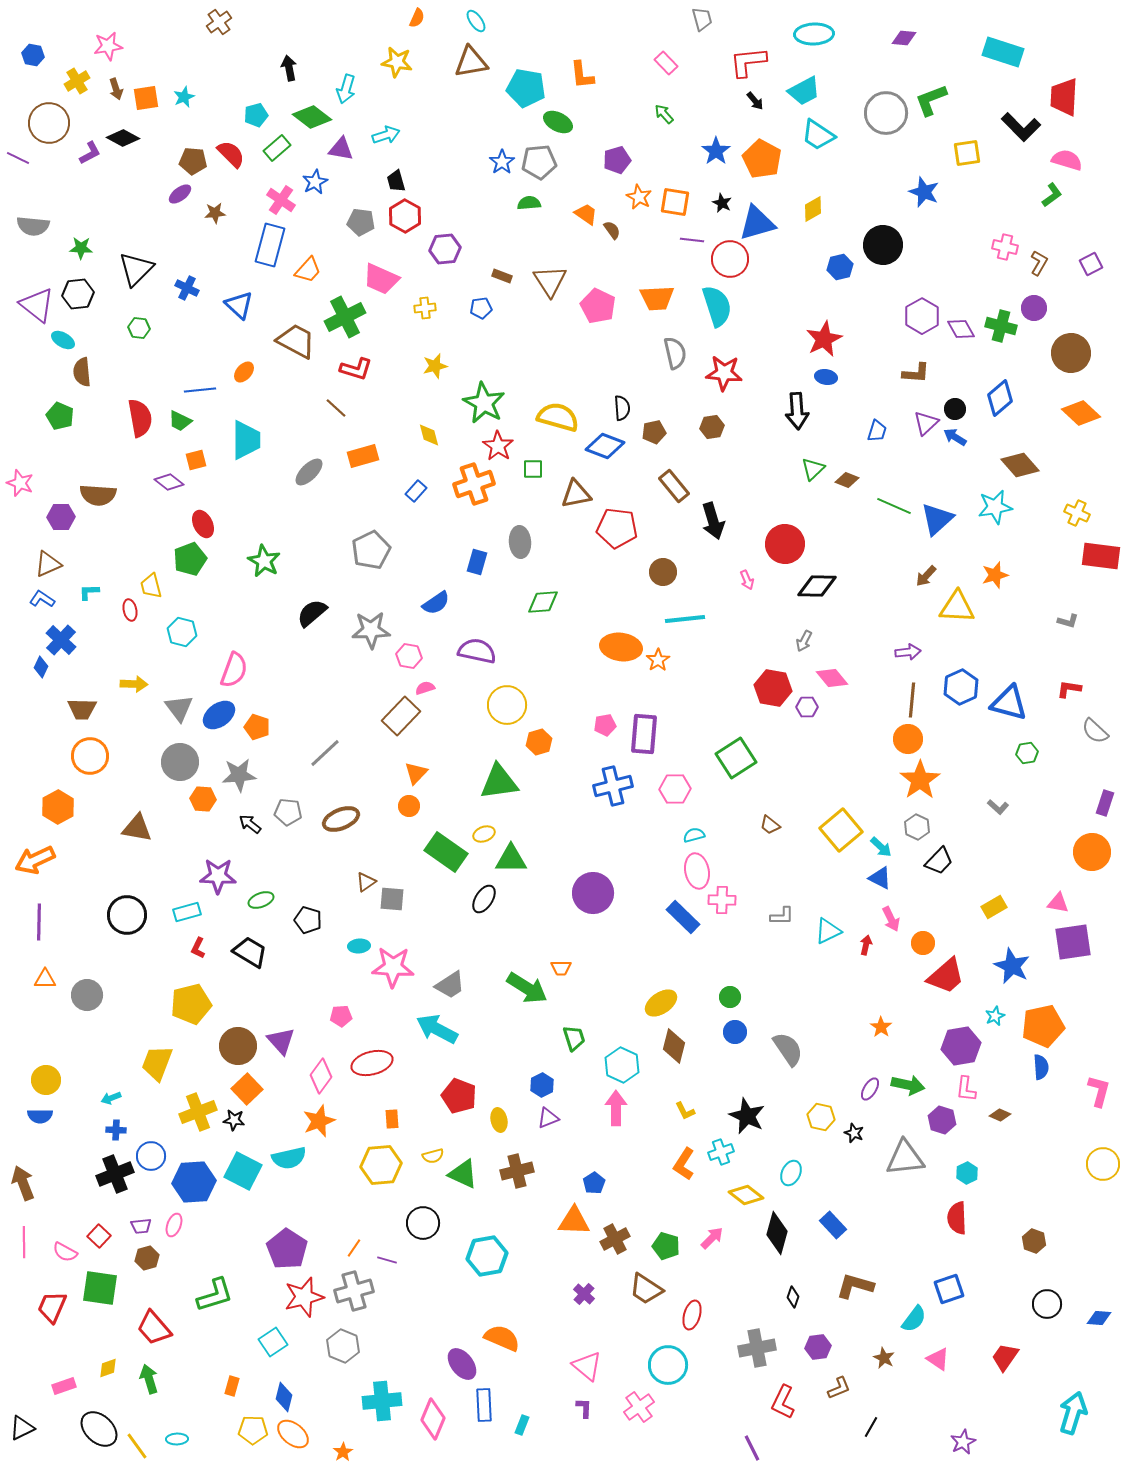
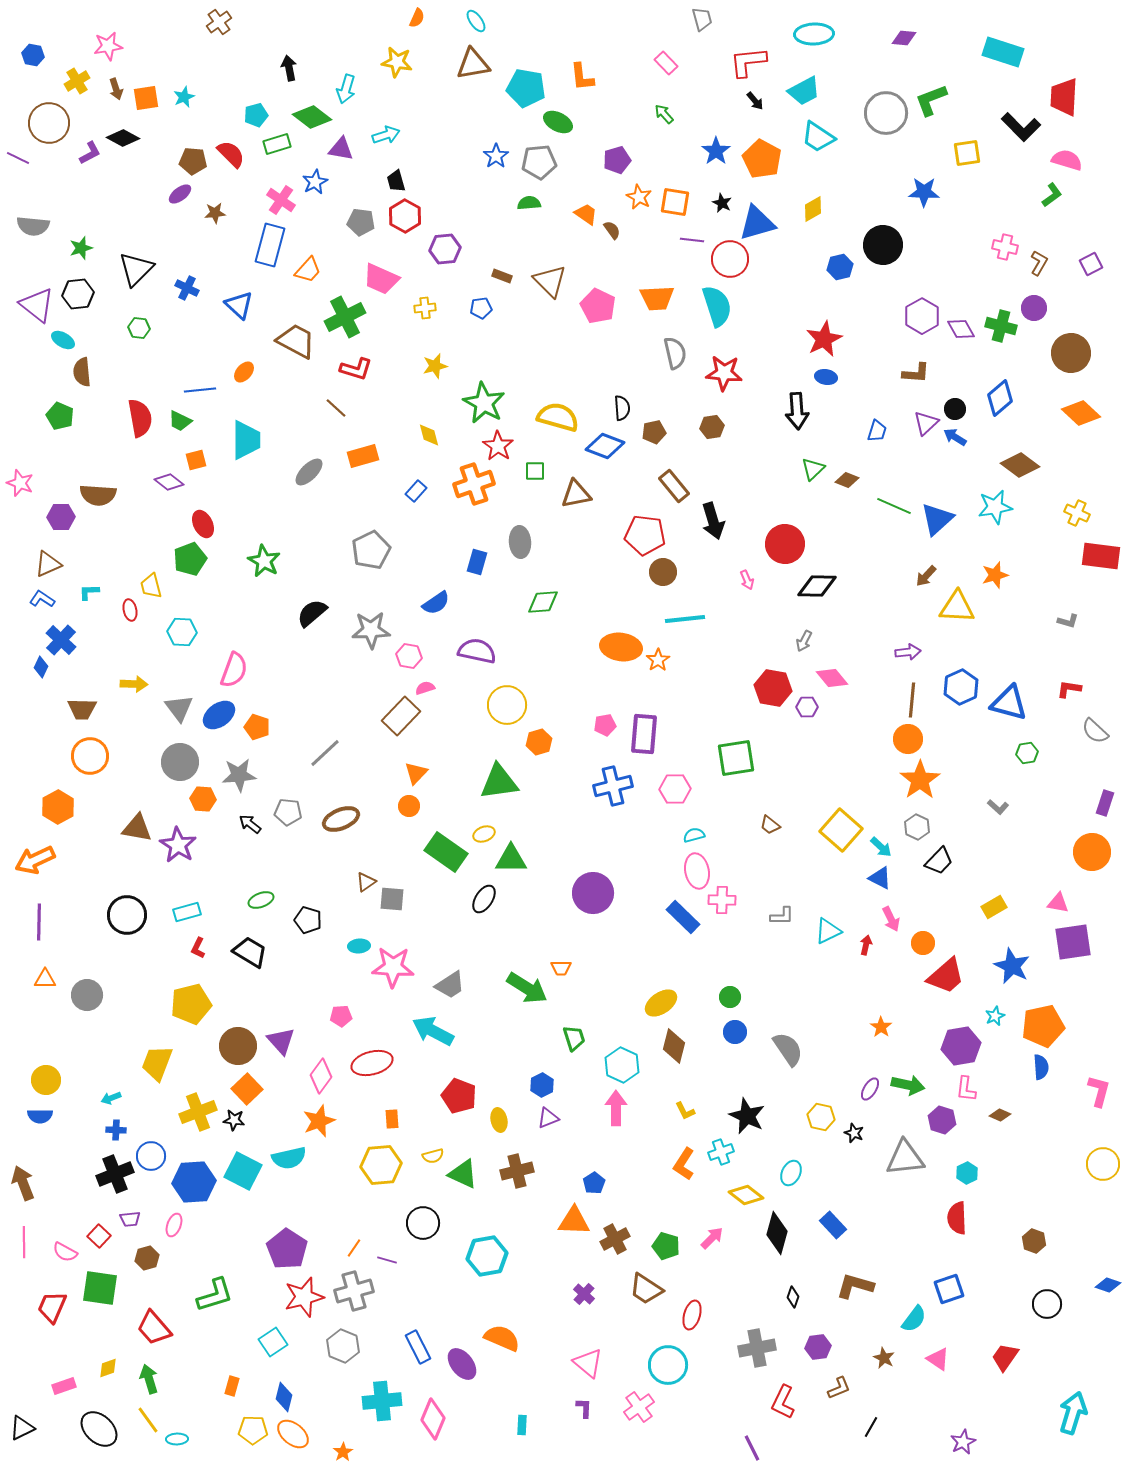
brown triangle at (471, 62): moved 2 px right, 2 px down
orange L-shape at (582, 75): moved 2 px down
cyan trapezoid at (818, 135): moved 2 px down
green rectangle at (277, 148): moved 4 px up; rotated 24 degrees clockwise
blue star at (502, 162): moved 6 px left, 6 px up
blue star at (924, 192): rotated 20 degrees counterclockwise
green star at (81, 248): rotated 20 degrees counterclockwise
brown triangle at (550, 281): rotated 12 degrees counterclockwise
brown diamond at (1020, 465): rotated 12 degrees counterclockwise
green square at (533, 469): moved 2 px right, 2 px down
red pentagon at (617, 528): moved 28 px right, 7 px down
cyan hexagon at (182, 632): rotated 12 degrees counterclockwise
green square at (736, 758): rotated 24 degrees clockwise
yellow square at (841, 830): rotated 9 degrees counterclockwise
purple star at (218, 876): moved 40 px left, 31 px up; rotated 30 degrees clockwise
cyan arrow at (437, 1029): moved 4 px left, 2 px down
purple trapezoid at (141, 1226): moved 11 px left, 7 px up
blue diamond at (1099, 1318): moved 9 px right, 33 px up; rotated 15 degrees clockwise
pink triangle at (587, 1366): moved 1 px right, 3 px up
blue rectangle at (484, 1405): moved 66 px left, 58 px up; rotated 24 degrees counterclockwise
cyan rectangle at (522, 1425): rotated 18 degrees counterclockwise
yellow line at (137, 1446): moved 11 px right, 26 px up
